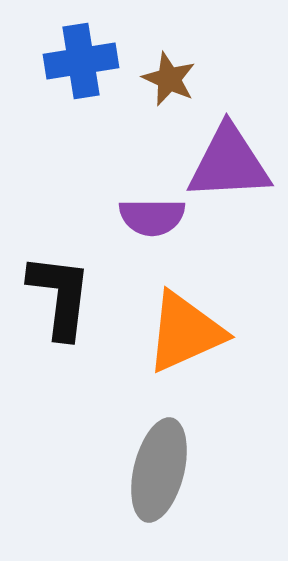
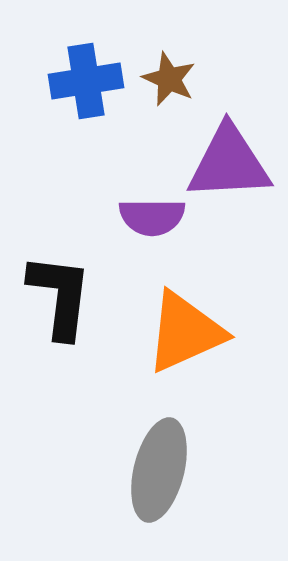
blue cross: moved 5 px right, 20 px down
